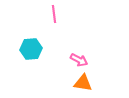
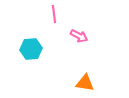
pink arrow: moved 24 px up
orange triangle: moved 2 px right
